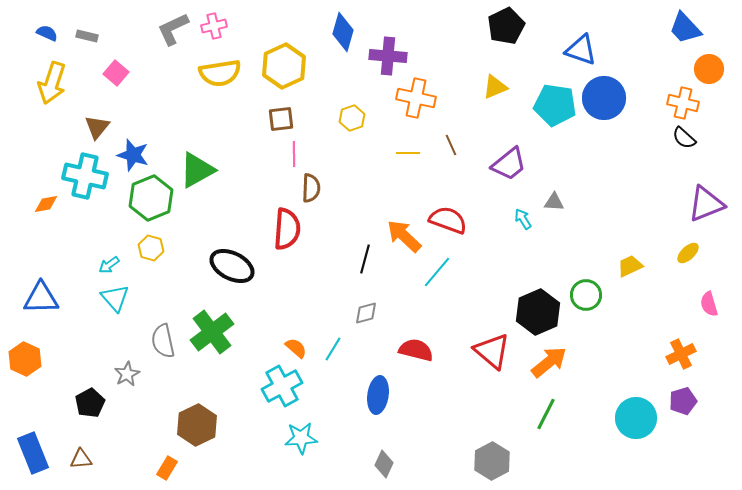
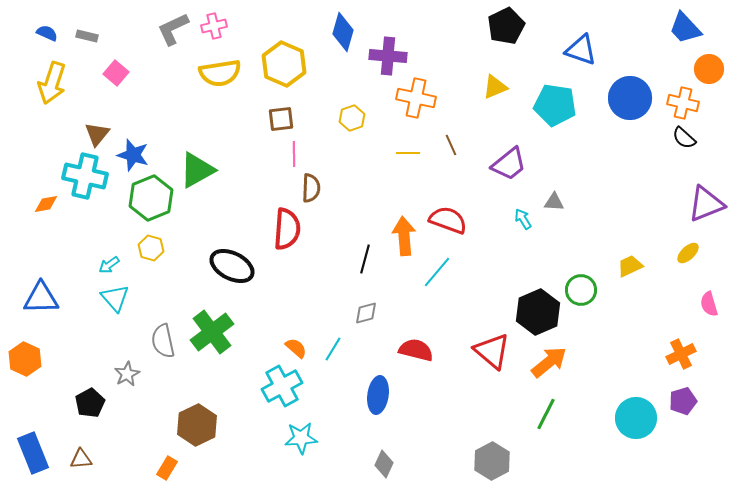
yellow hexagon at (284, 66): moved 2 px up; rotated 12 degrees counterclockwise
blue circle at (604, 98): moved 26 px right
brown triangle at (97, 127): moved 7 px down
orange arrow at (404, 236): rotated 42 degrees clockwise
green circle at (586, 295): moved 5 px left, 5 px up
